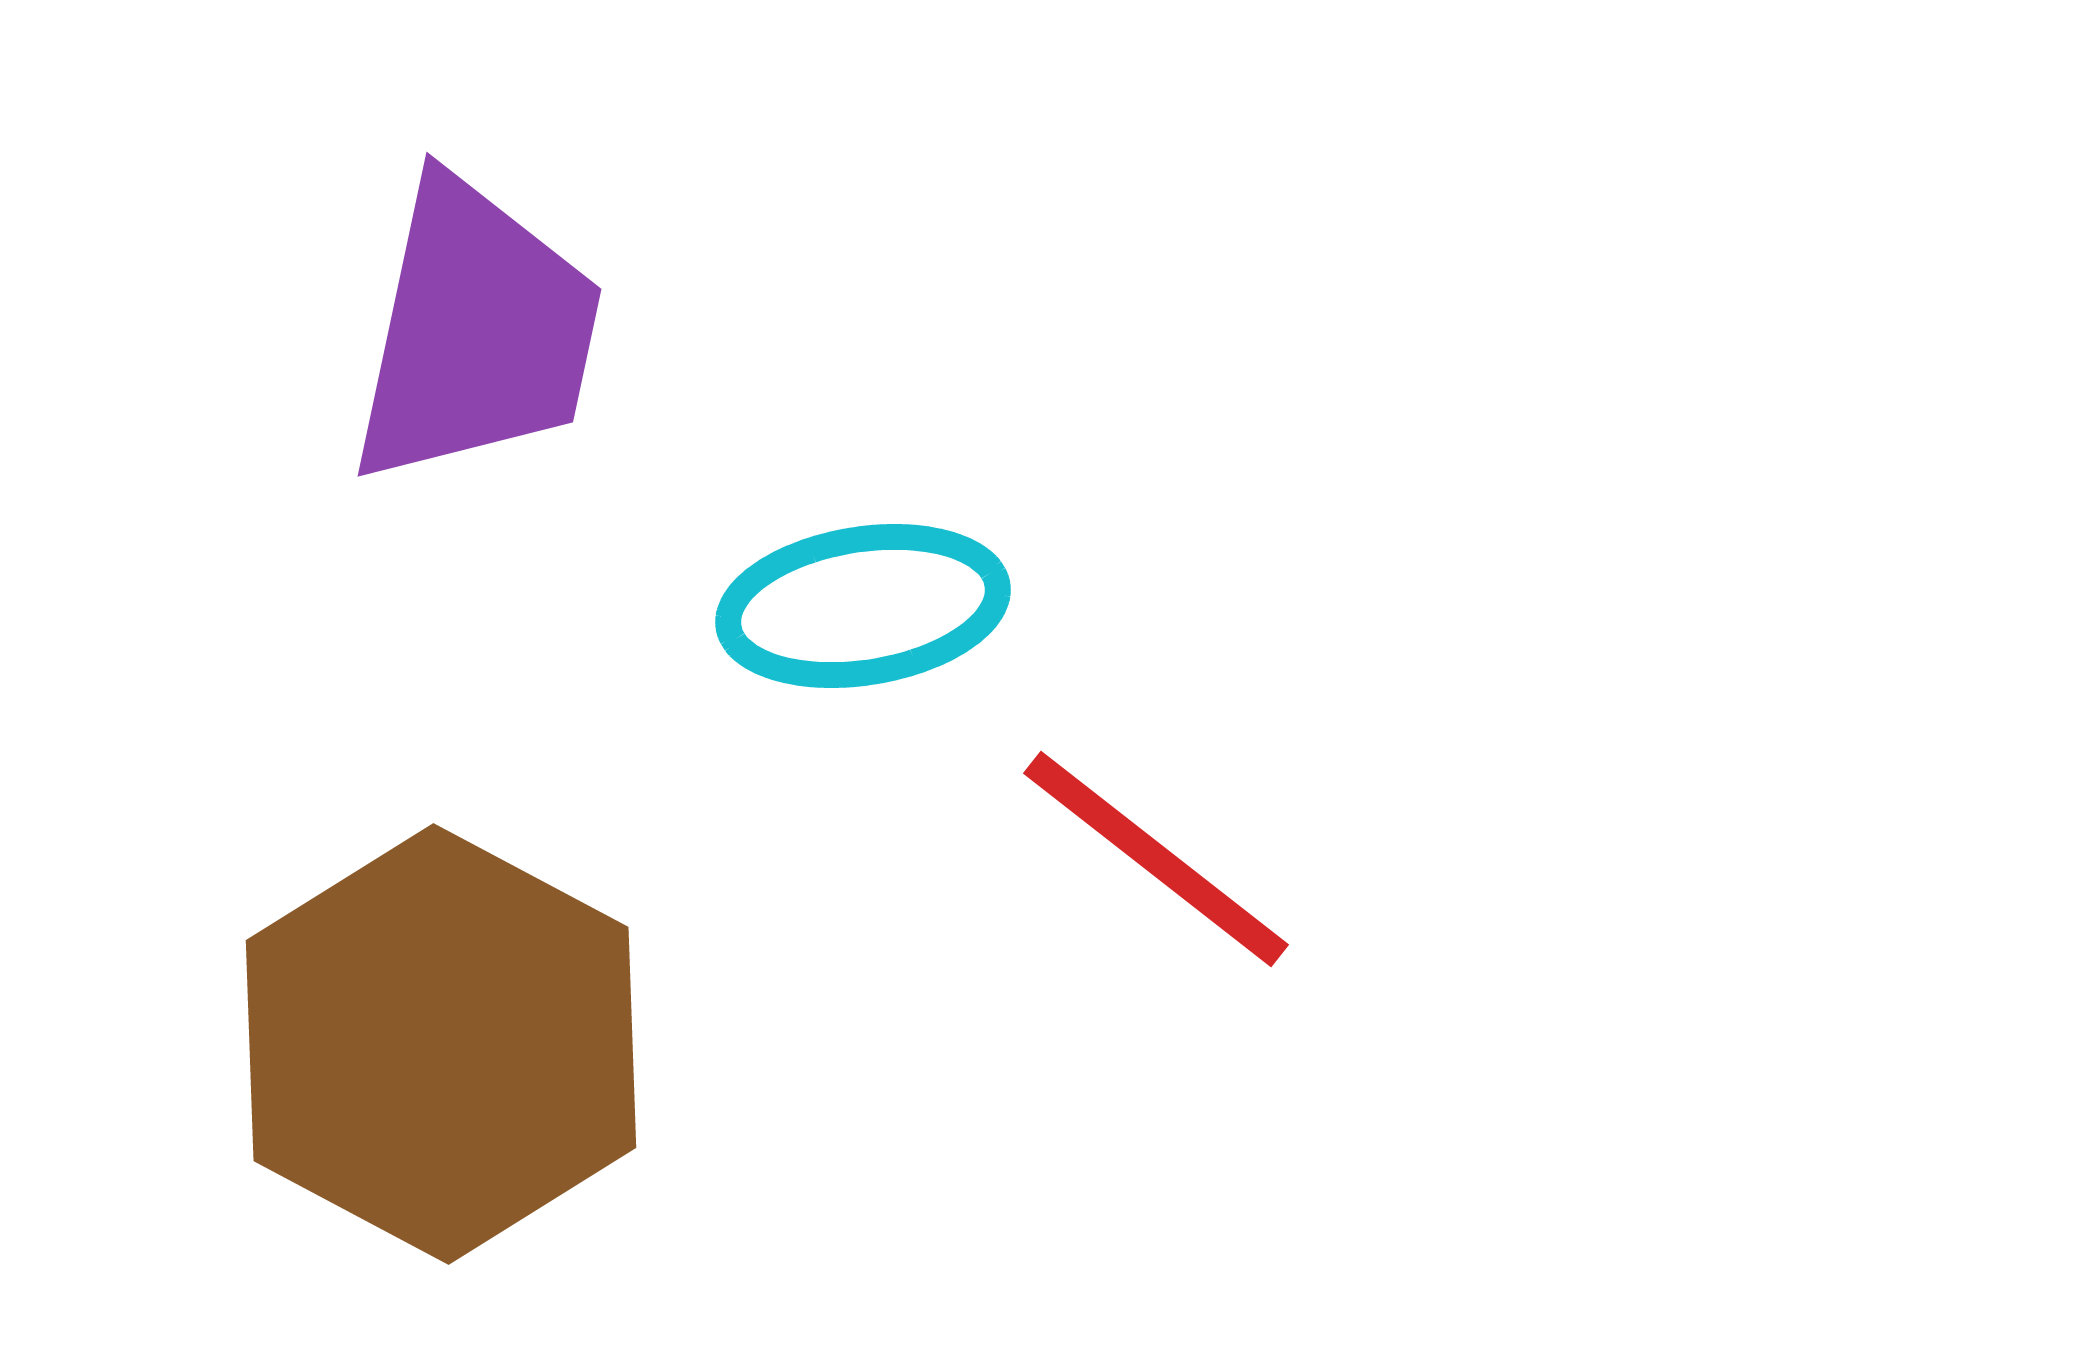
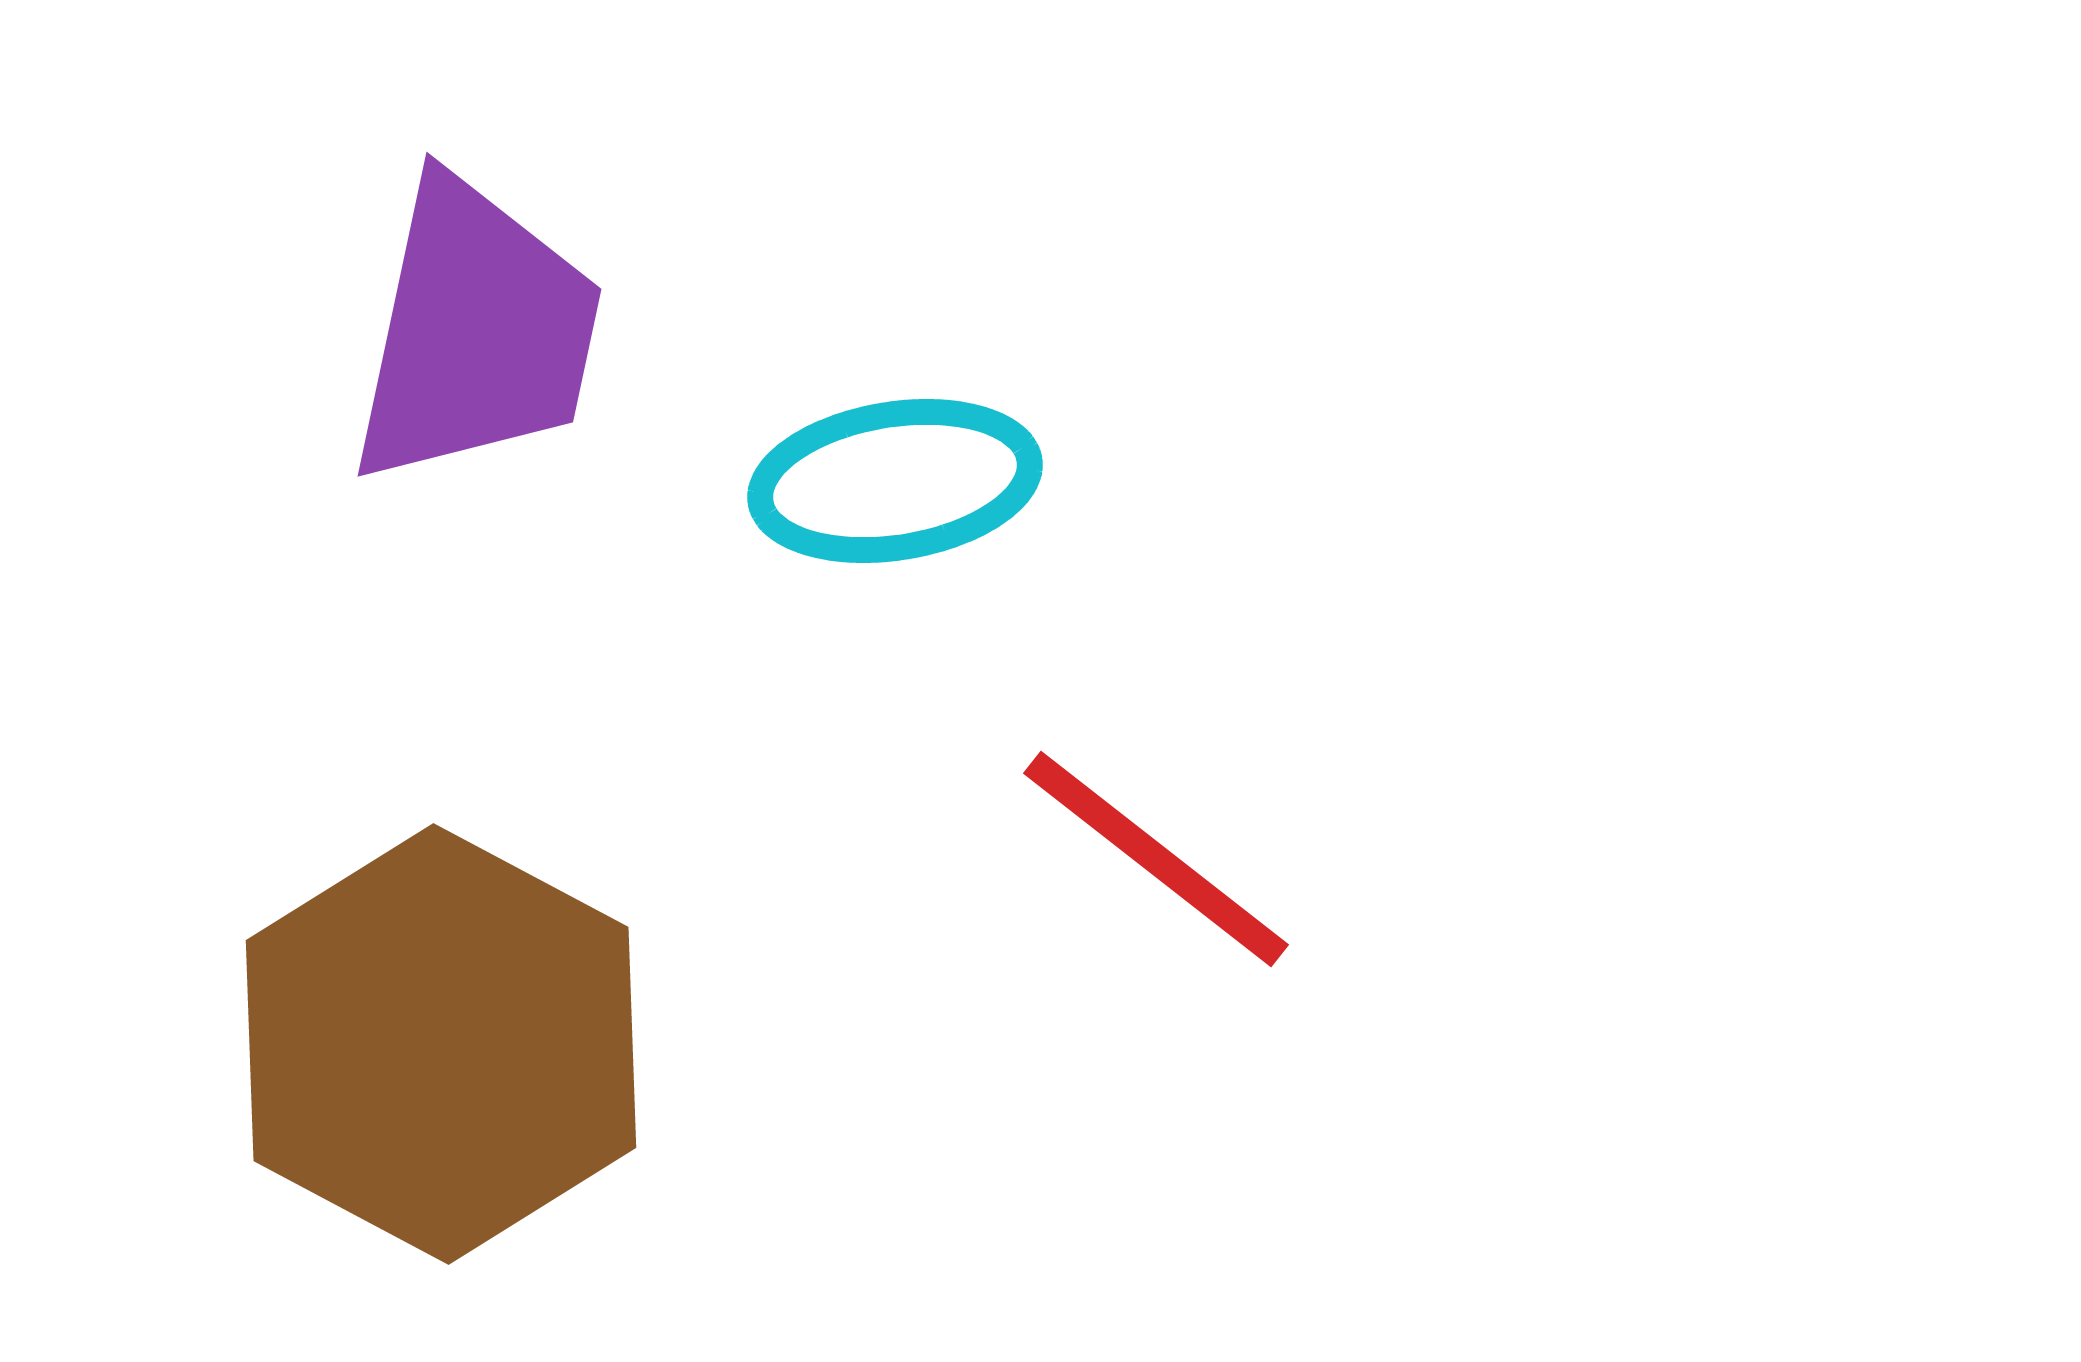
cyan ellipse: moved 32 px right, 125 px up
